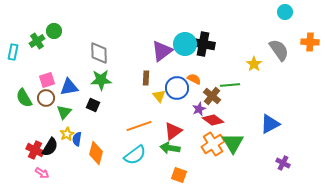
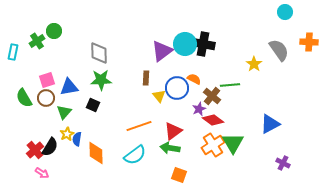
orange cross at (310, 42): moved 1 px left
orange cross at (213, 144): moved 1 px down
red cross at (35, 150): rotated 24 degrees clockwise
orange diamond at (96, 153): rotated 15 degrees counterclockwise
